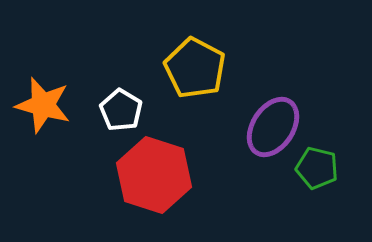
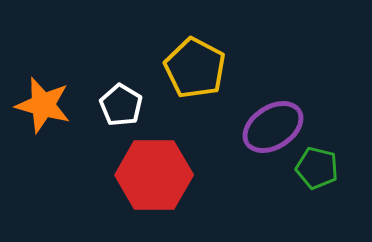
white pentagon: moved 5 px up
purple ellipse: rotated 24 degrees clockwise
red hexagon: rotated 18 degrees counterclockwise
